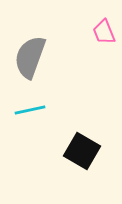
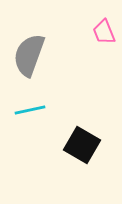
gray semicircle: moved 1 px left, 2 px up
black square: moved 6 px up
